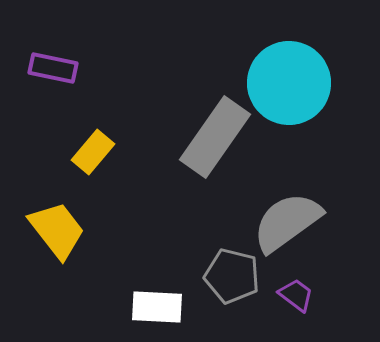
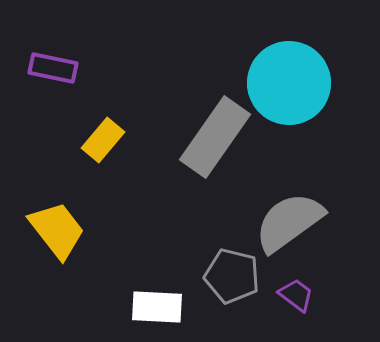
yellow rectangle: moved 10 px right, 12 px up
gray semicircle: moved 2 px right
